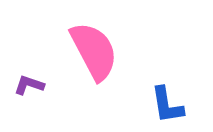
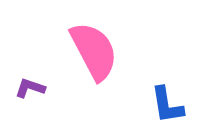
purple L-shape: moved 1 px right, 3 px down
